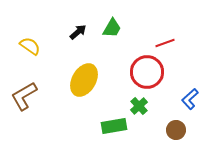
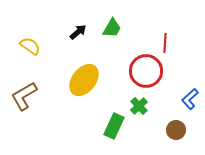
red line: rotated 66 degrees counterclockwise
red circle: moved 1 px left, 1 px up
yellow ellipse: rotated 8 degrees clockwise
green rectangle: rotated 55 degrees counterclockwise
